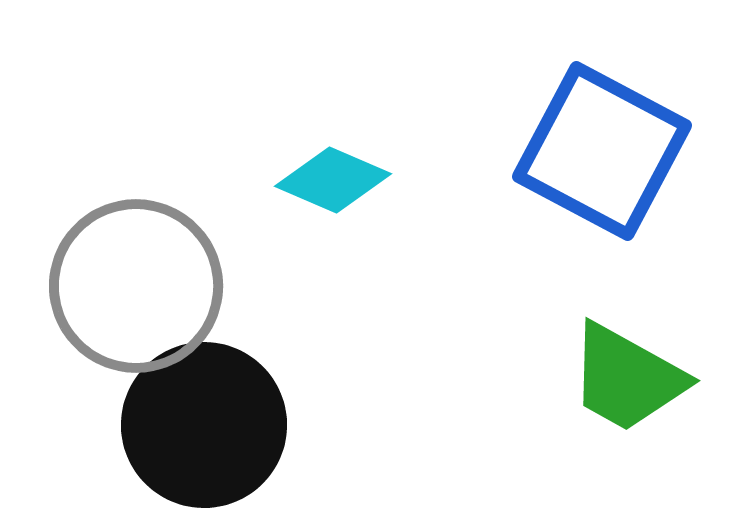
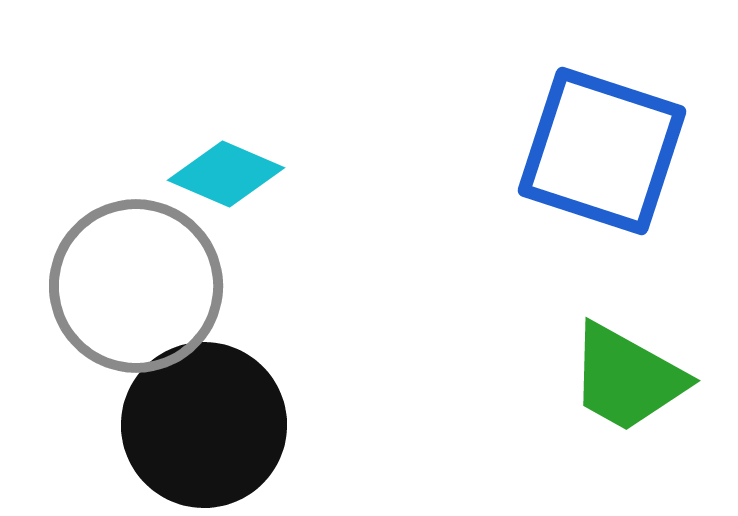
blue square: rotated 10 degrees counterclockwise
cyan diamond: moved 107 px left, 6 px up
